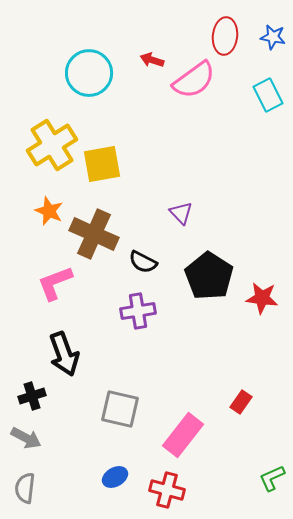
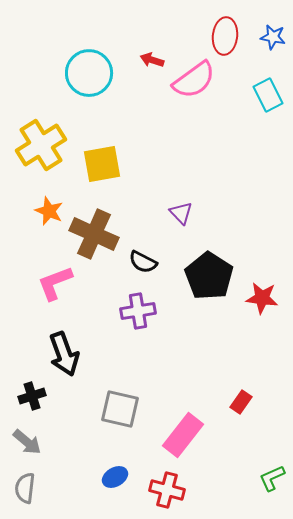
yellow cross: moved 11 px left
gray arrow: moved 1 px right, 4 px down; rotated 12 degrees clockwise
